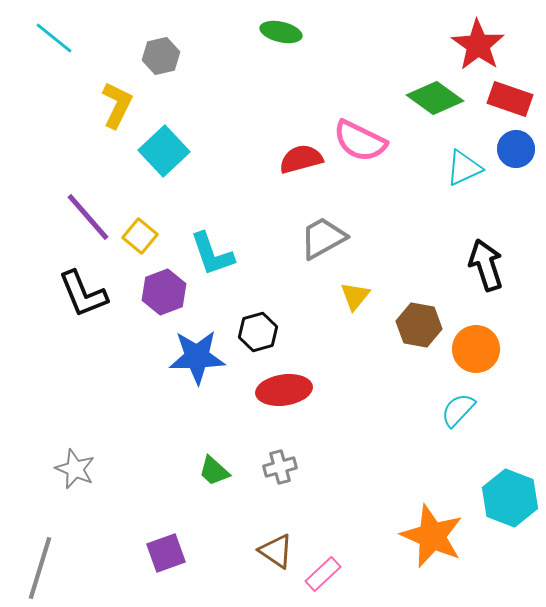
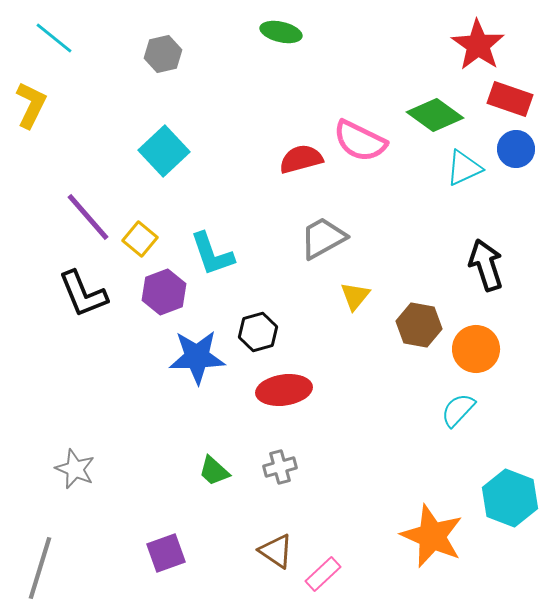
gray hexagon: moved 2 px right, 2 px up
green diamond: moved 17 px down
yellow L-shape: moved 86 px left
yellow square: moved 3 px down
